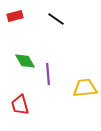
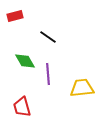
black line: moved 8 px left, 18 px down
yellow trapezoid: moved 3 px left
red trapezoid: moved 2 px right, 2 px down
